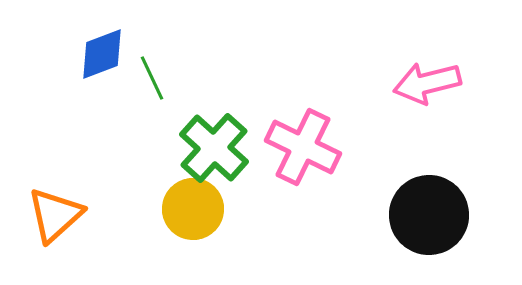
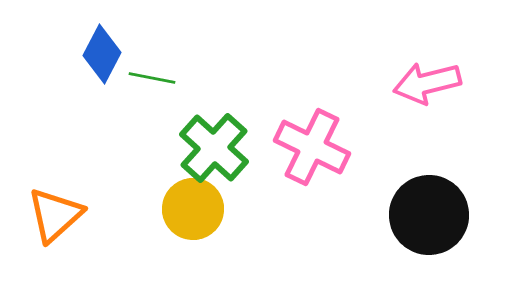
blue diamond: rotated 42 degrees counterclockwise
green line: rotated 54 degrees counterclockwise
pink cross: moved 9 px right
